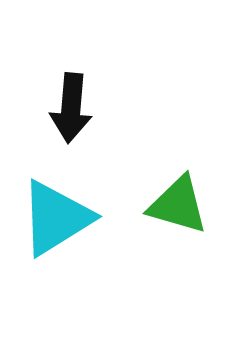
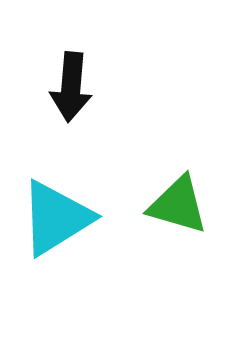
black arrow: moved 21 px up
